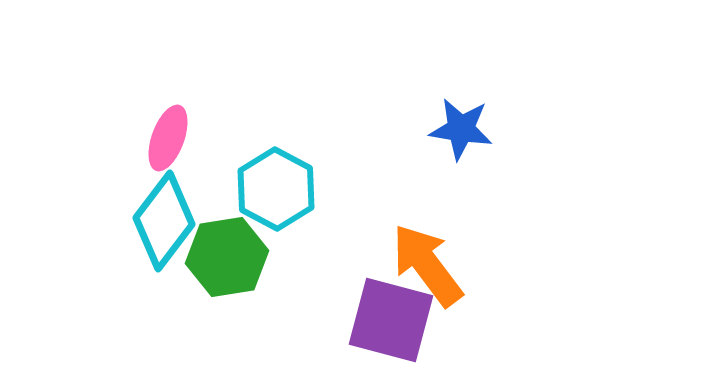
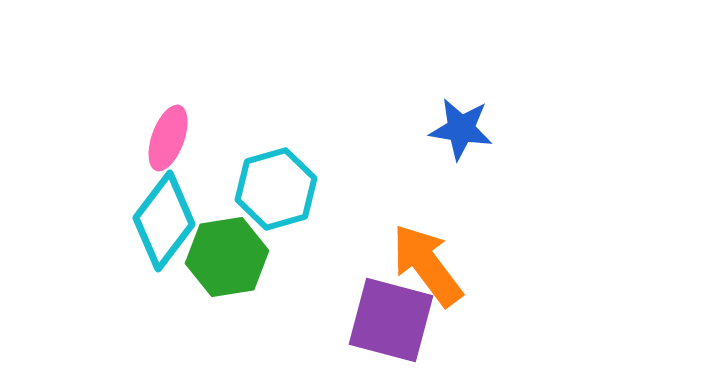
cyan hexagon: rotated 16 degrees clockwise
